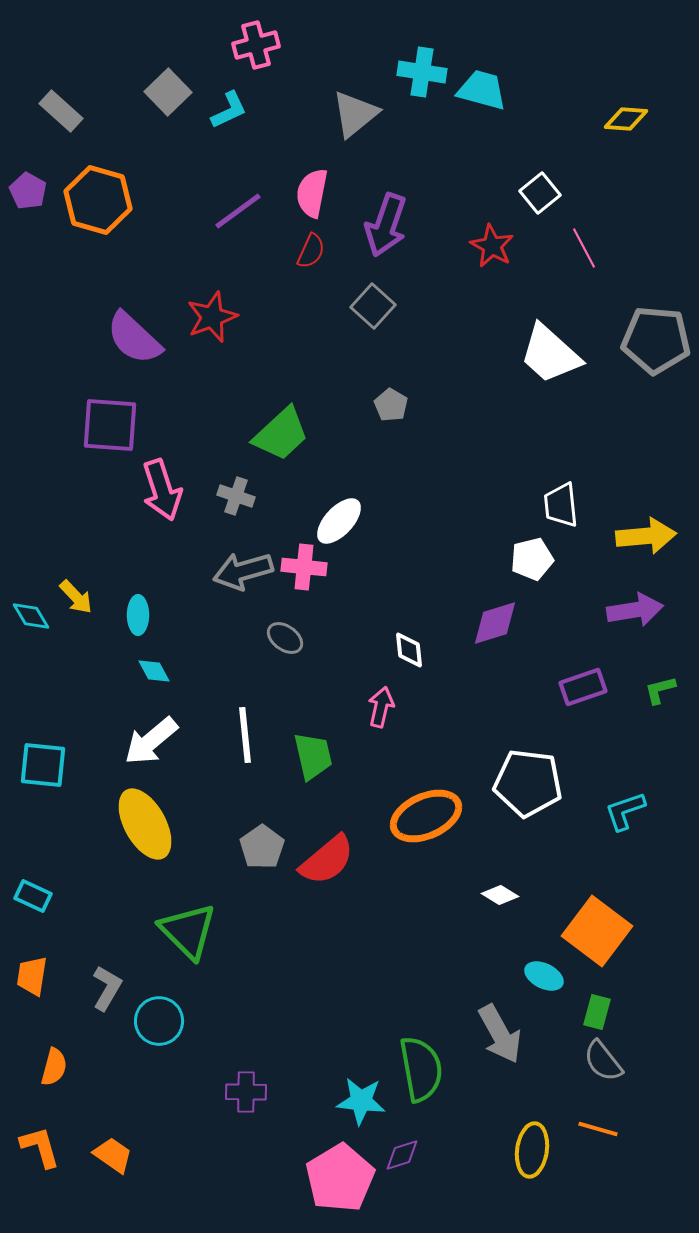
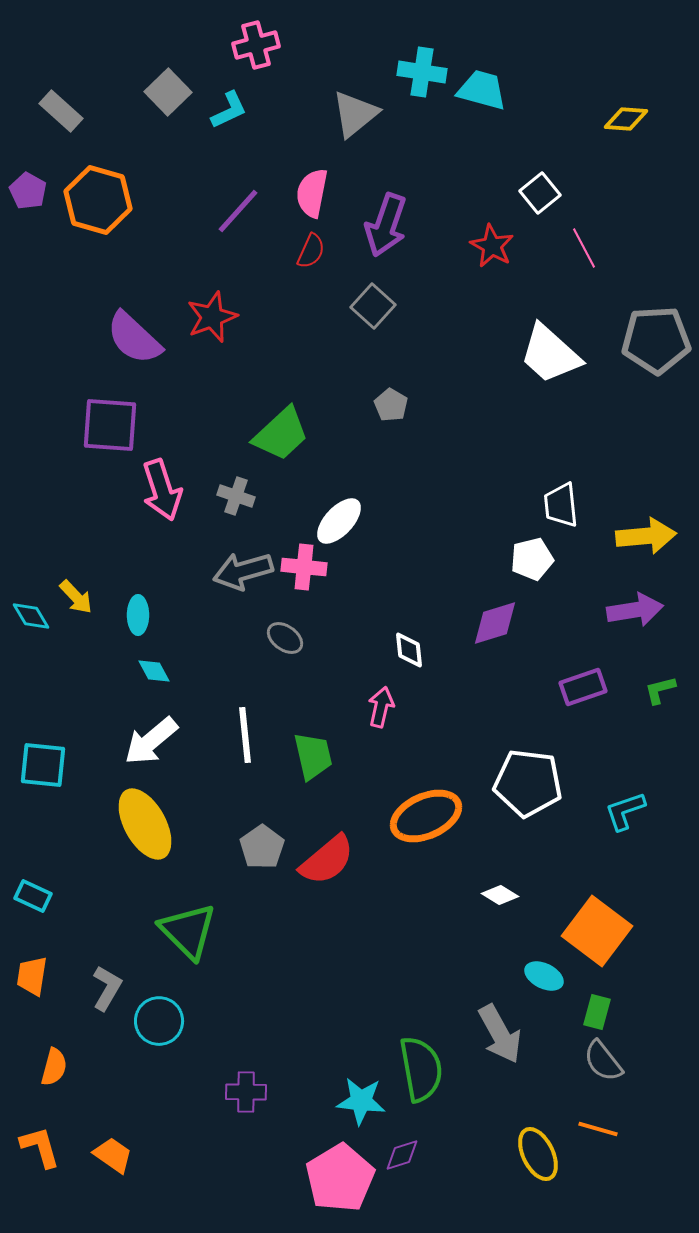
purple line at (238, 211): rotated 12 degrees counterclockwise
gray pentagon at (656, 340): rotated 8 degrees counterclockwise
yellow ellipse at (532, 1150): moved 6 px right, 4 px down; rotated 34 degrees counterclockwise
